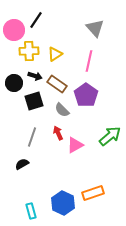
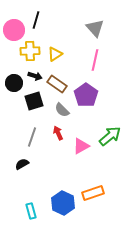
black line: rotated 18 degrees counterclockwise
yellow cross: moved 1 px right
pink line: moved 6 px right, 1 px up
pink triangle: moved 6 px right, 1 px down
